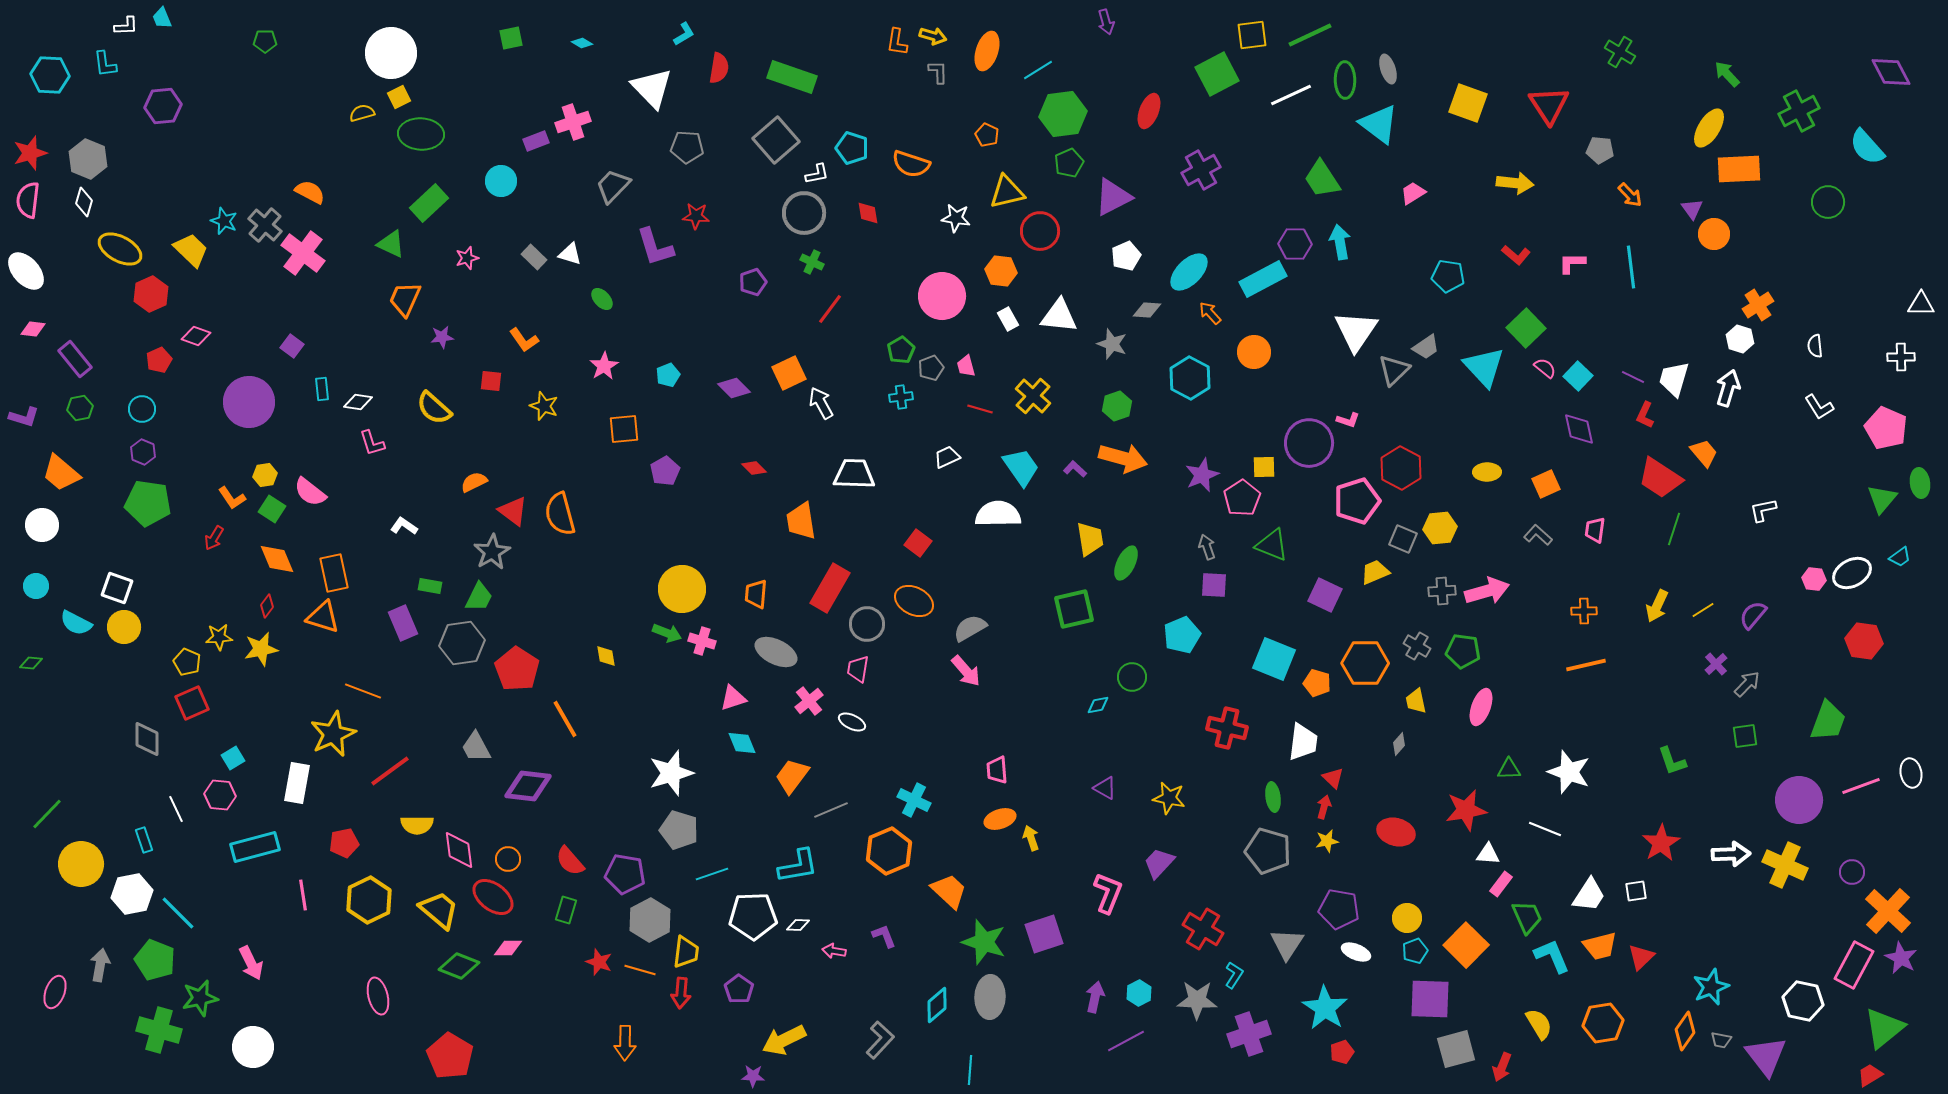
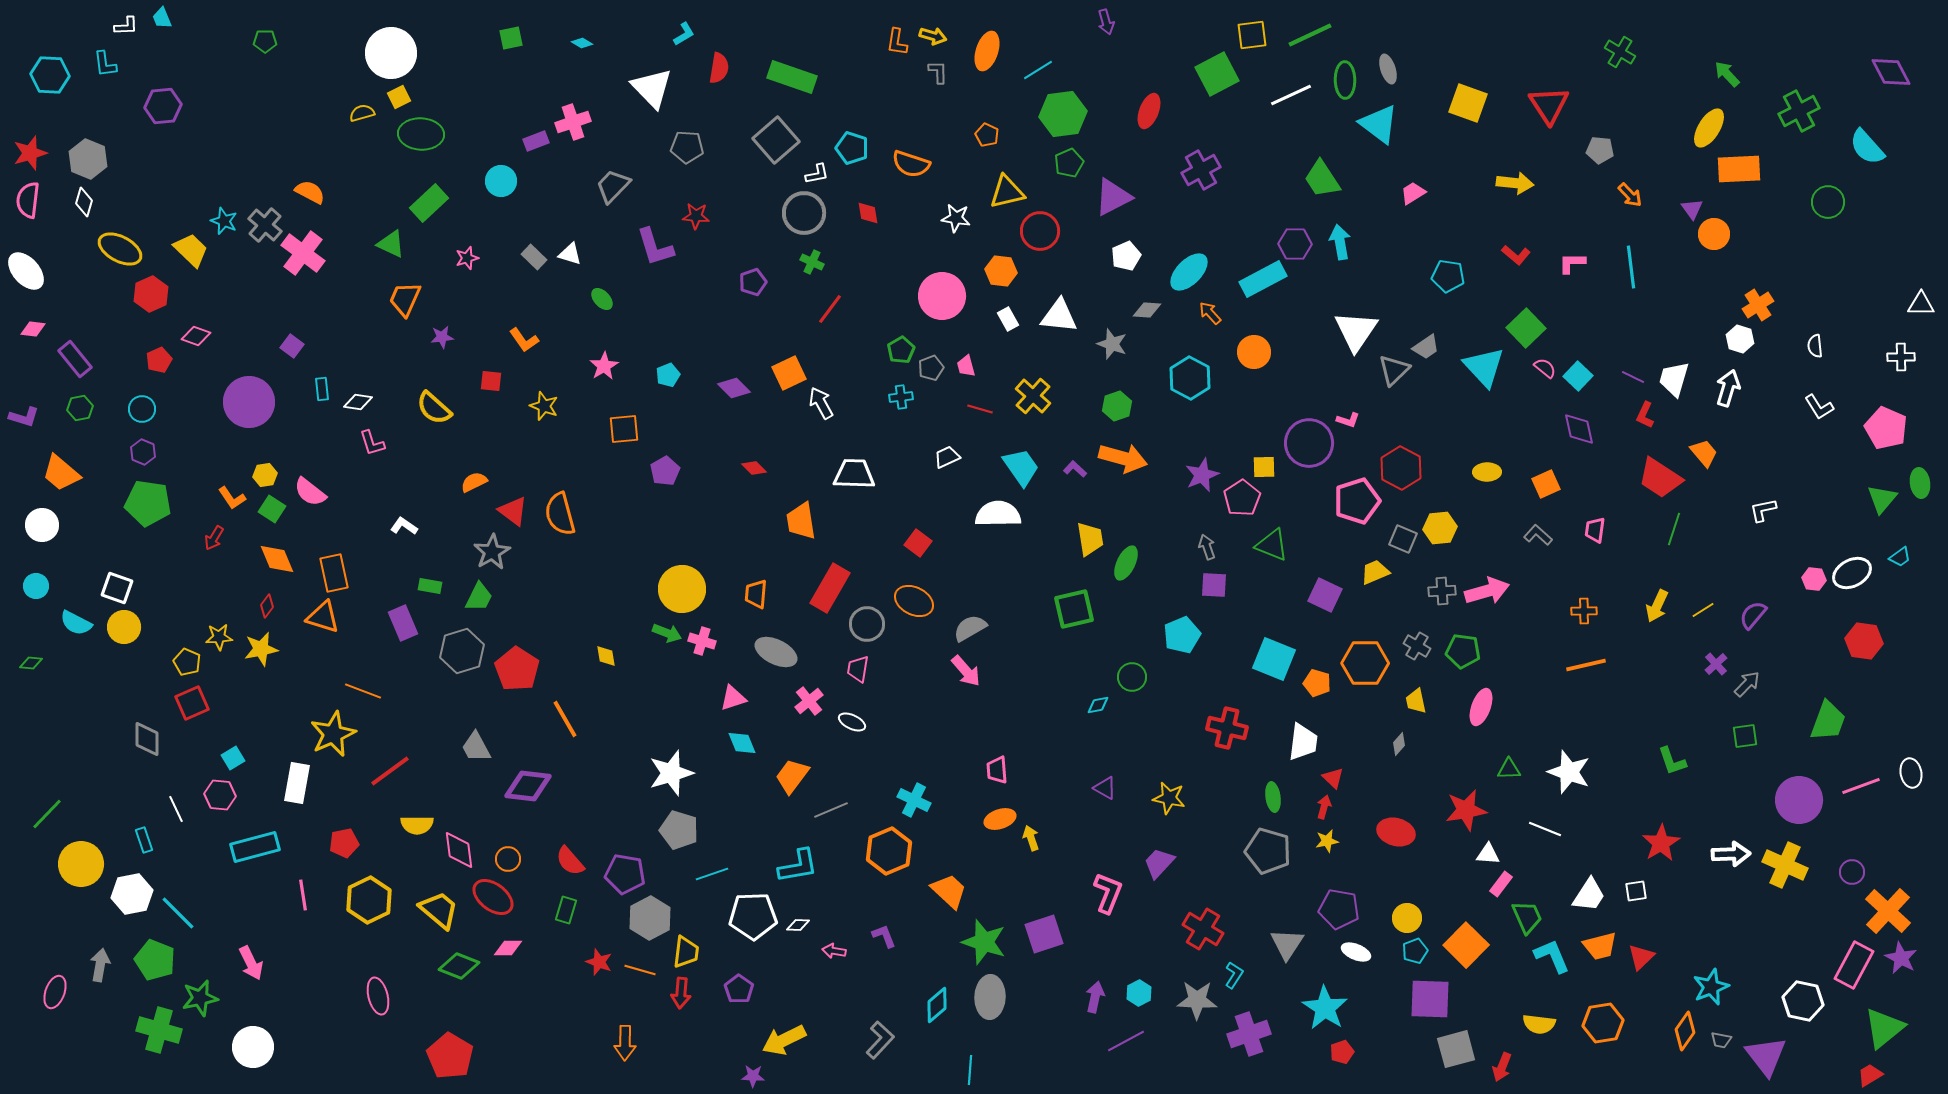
gray hexagon at (462, 643): moved 8 px down; rotated 9 degrees counterclockwise
gray hexagon at (650, 920): moved 2 px up
yellow semicircle at (1539, 1024): rotated 128 degrees clockwise
